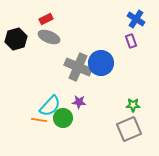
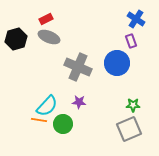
blue circle: moved 16 px right
cyan semicircle: moved 3 px left
green circle: moved 6 px down
